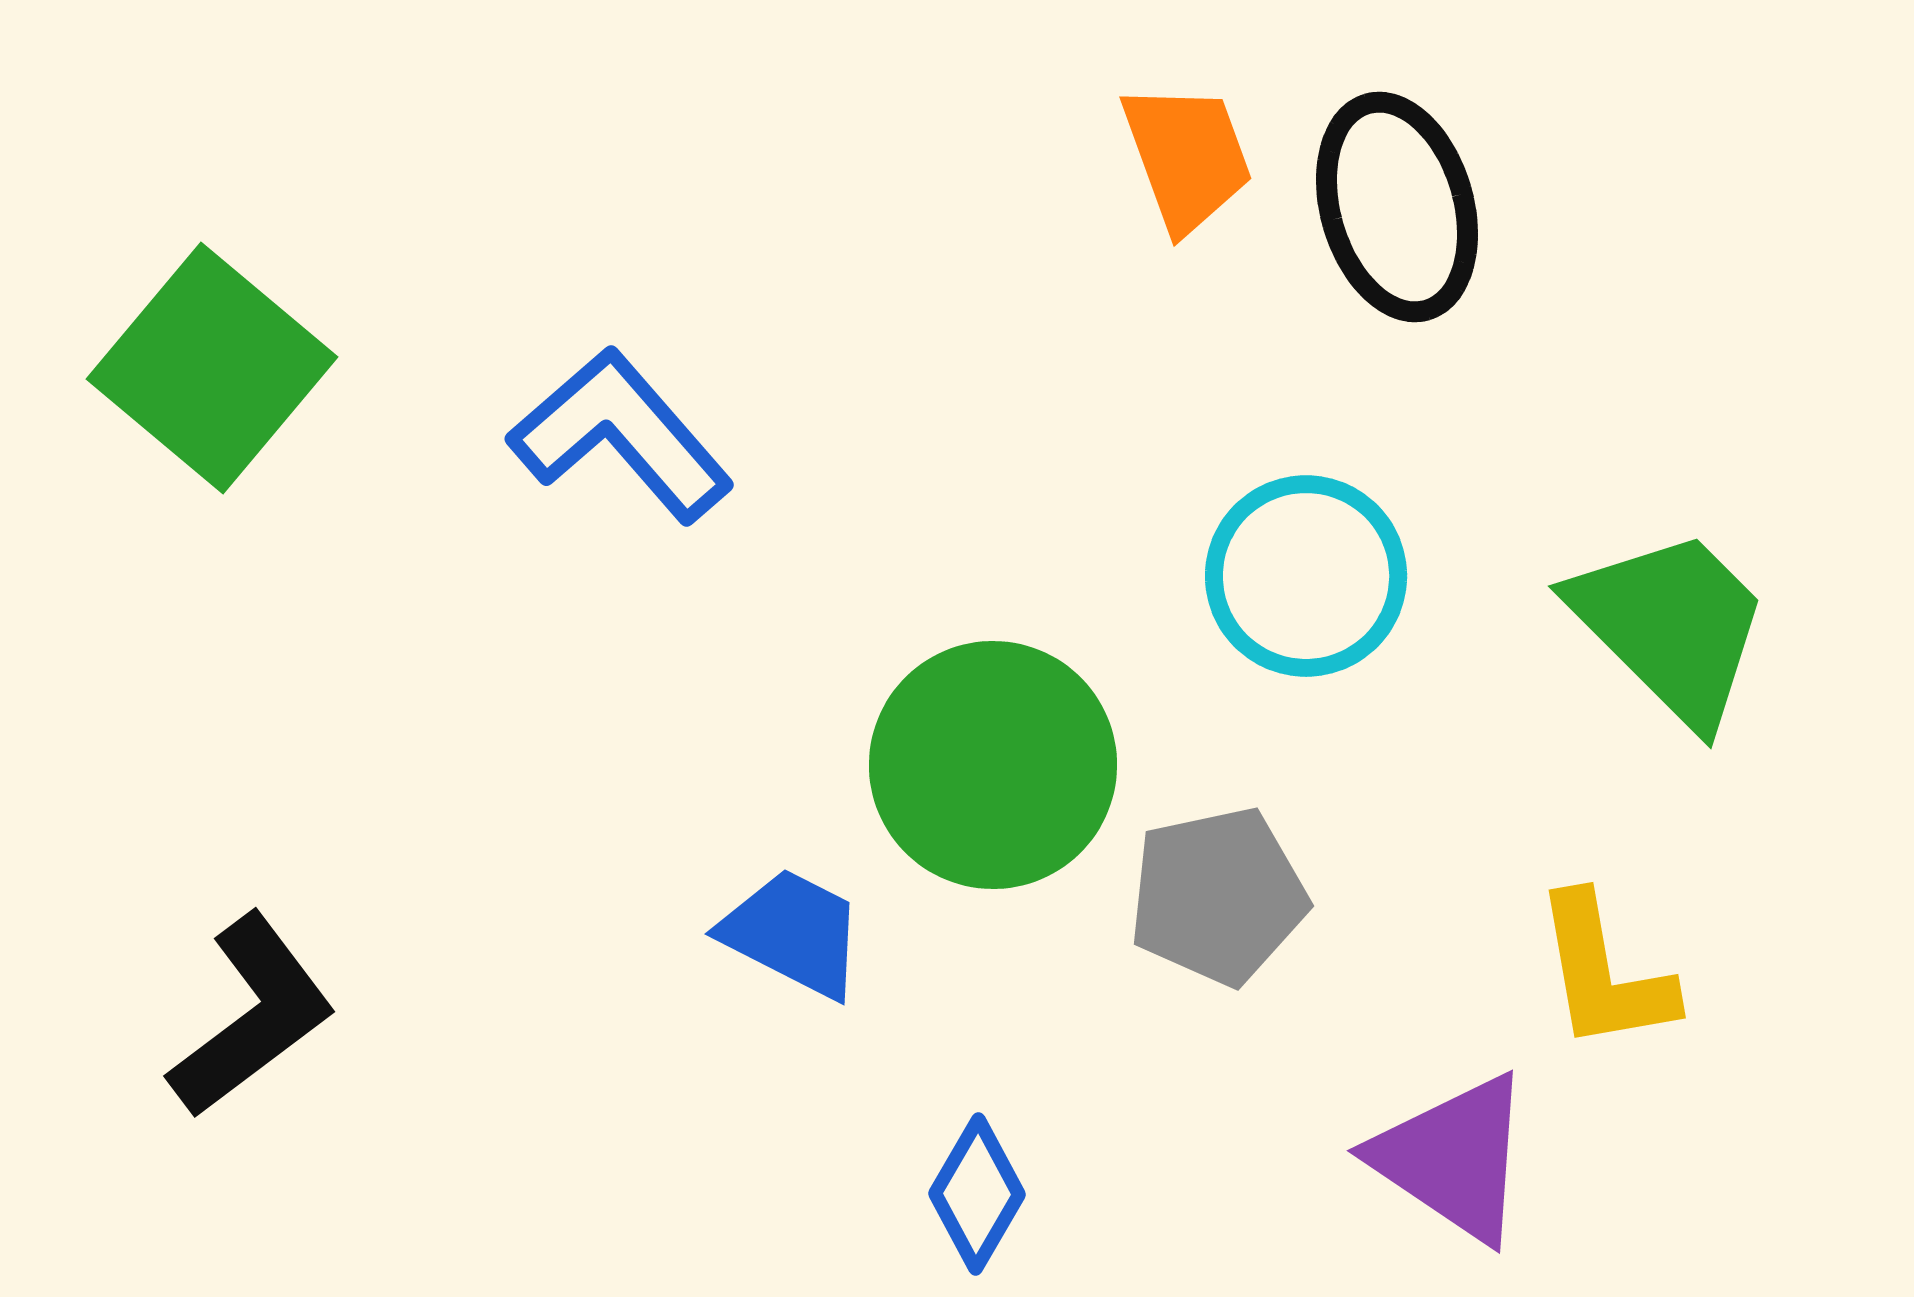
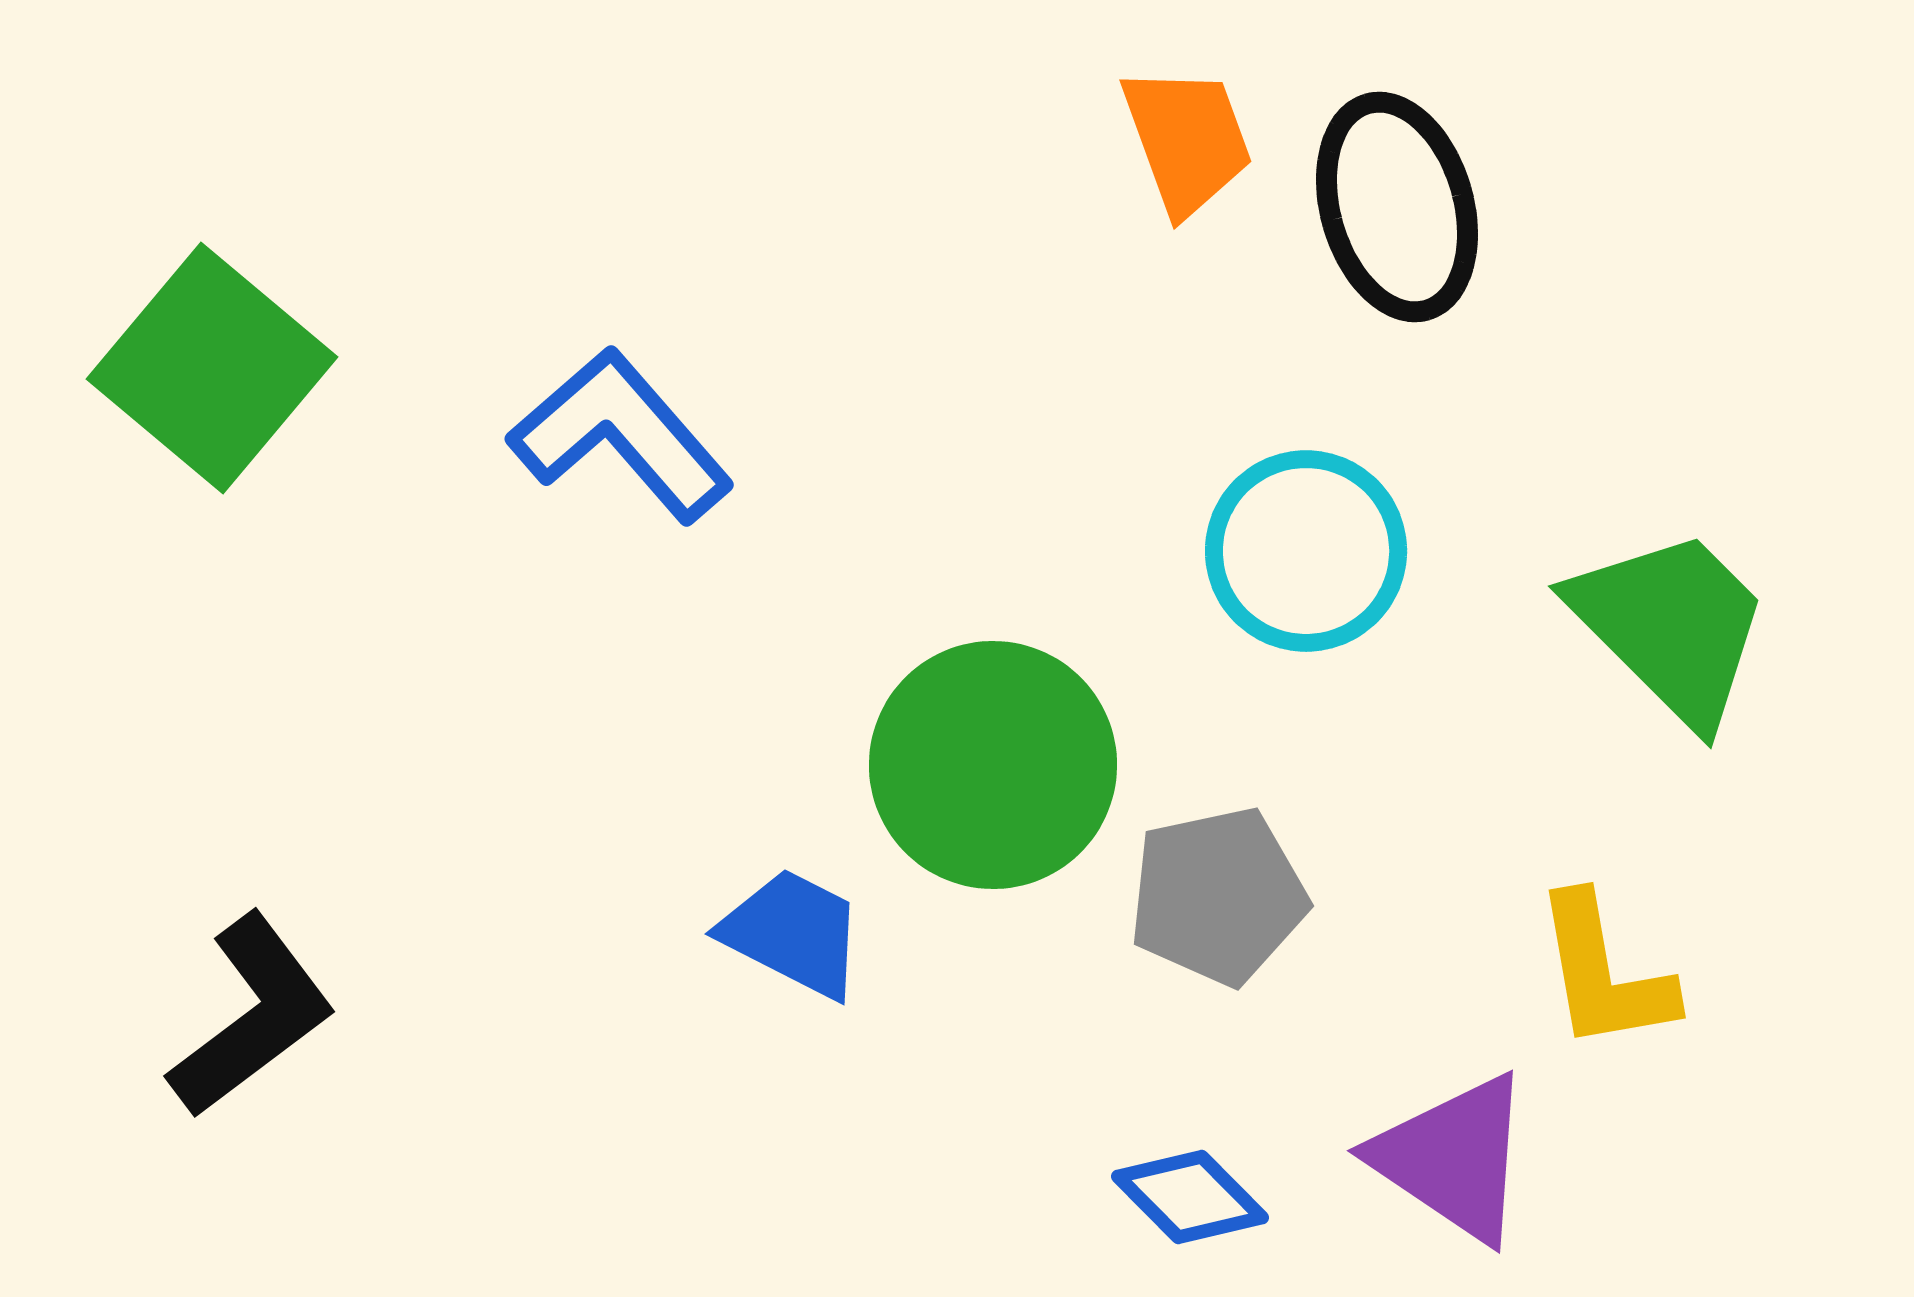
orange trapezoid: moved 17 px up
cyan circle: moved 25 px up
blue diamond: moved 213 px right, 3 px down; rotated 75 degrees counterclockwise
